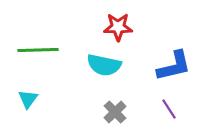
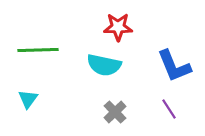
blue L-shape: rotated 81 degrees clockwise
